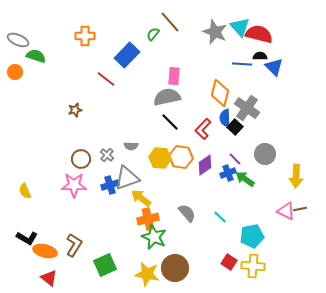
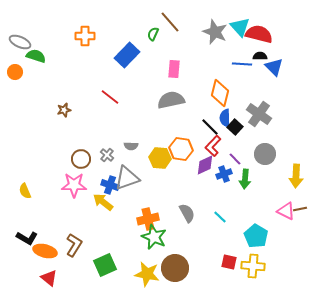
green semicircle at (153, 34): rotated 16 degrees counterclockwise
gray ellipse at (18, 40): moved 2 px right, 2 px down
pink rectangle at (174, 76): moved 7 px up
red line at (106, 79): moved 4 px right, 18 px down
gray semicircle at (167, 97): moved 4 px right, 3 px down
gray cross at (247, 108): moved 12 px right, 6 px down
brown star at (75, 110): moved 11 px left
black line at (170, 122): moved 40 px right, 5 px down
red L-shape at (203, 129): moved 10 px right, 17 px down
orange hexagon at (181, 157): moved 8 px up
purple diamond at (205, 165): rotated 10 degrees clockwise
blue cross at (228, 173): moved 4 px left, 1 px down
green arrow at (245, 179): rotated 120 degrees counterclockwise
blue cross at (110, 185): rotated 36 degrees clockwise
yellow arrow at (141, 198): moved 38 px left, 4 px down
gray semicircle at (187, 213): rotated 12 degrees clockwise
cyan pentagon at (252, 236): moved 4 px right; rotated 30 degrees counterclockwise
red square at (229, 262): rotated 21 degrees counterclockwise
